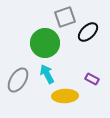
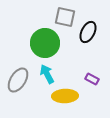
gray square: rotated 30 degrees clockwise
black ellipse: rotated 20 degrees counterclockwise
